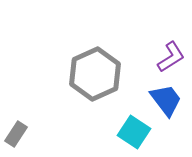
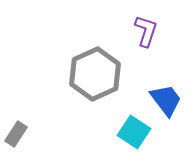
purple L-shape: moved 25 px left, 26 px up; rotated 40 degrees counterclockwise
